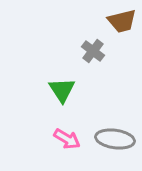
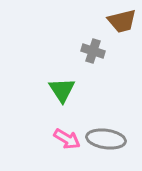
gray cross: rotated 20 degrees counterclockwise
gray ellipse: moved 9 px left
